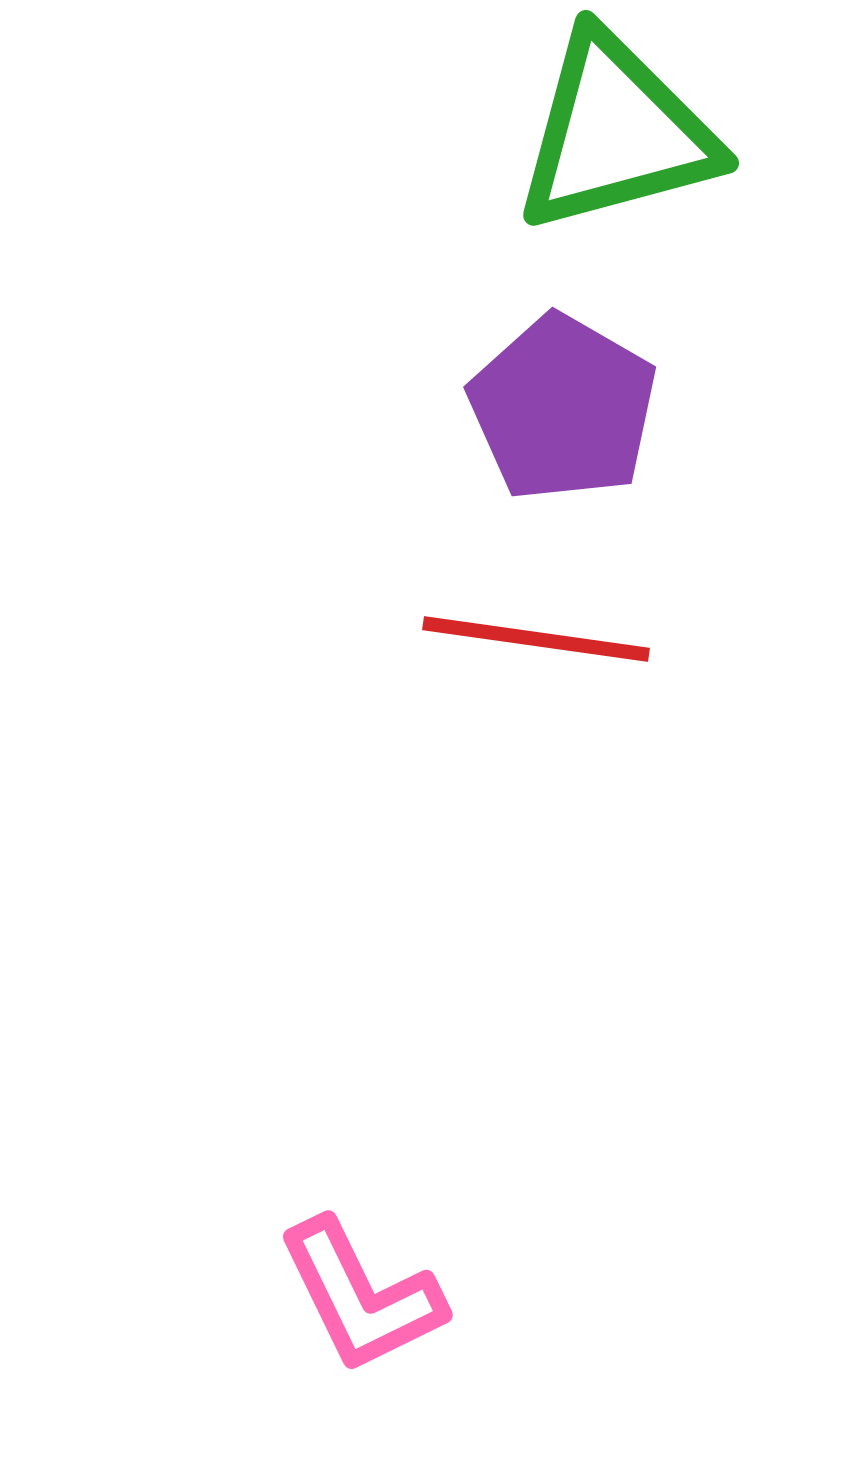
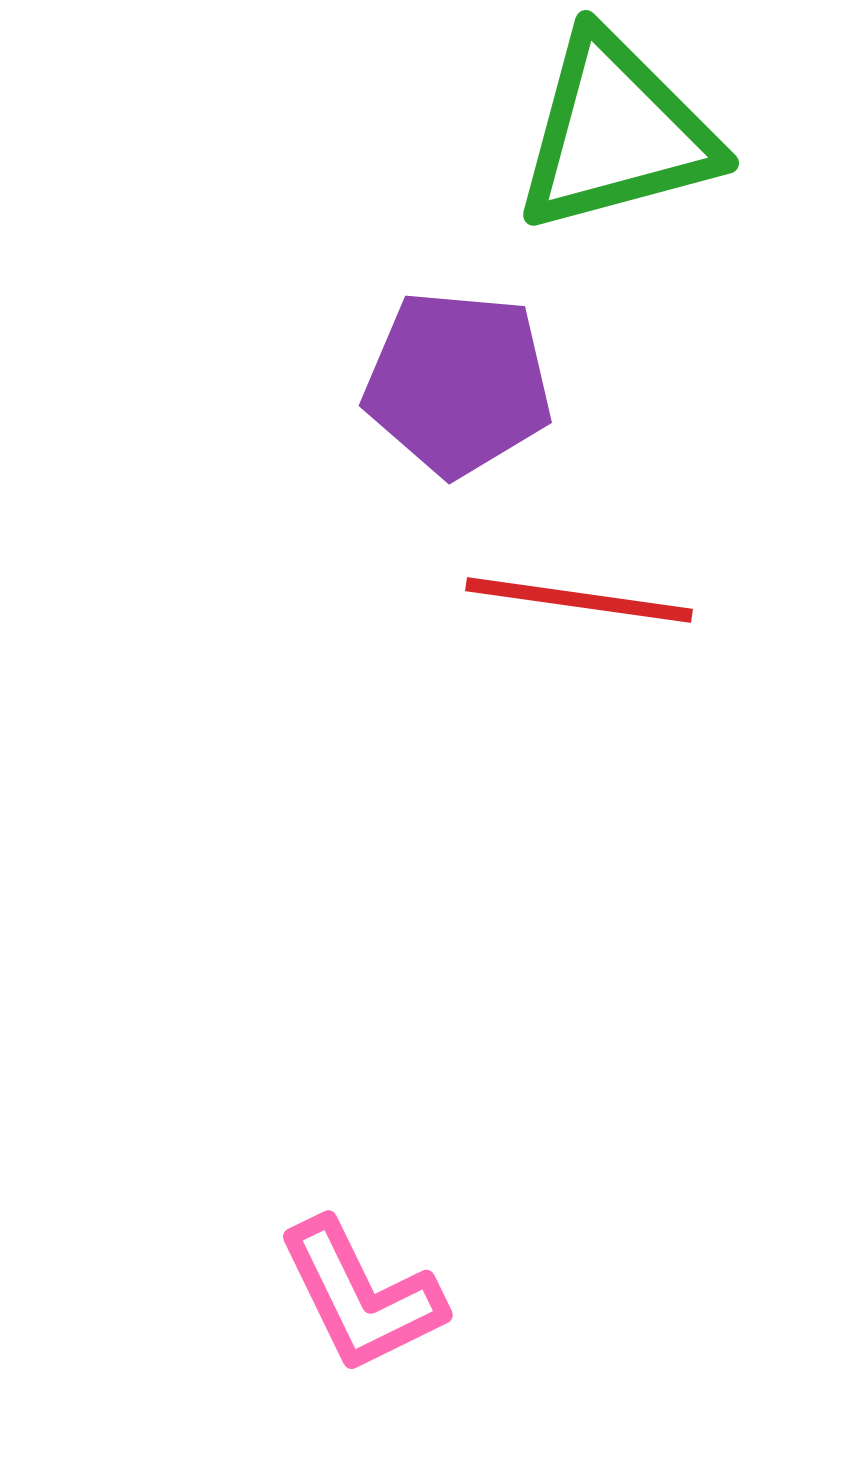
purple pentagon: moved 105 px left, 25 px up; rotated 25 degrees counterclockwise
red line: moved 43 px right, 39 px up
